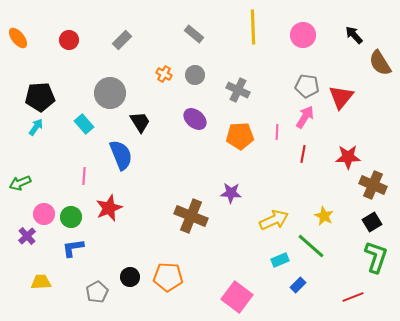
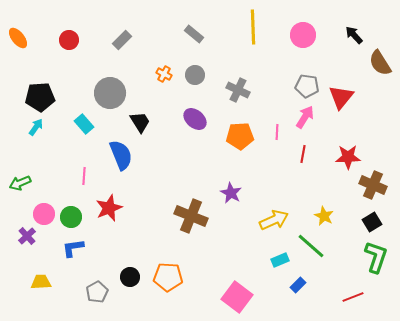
purple star at (231, 193): rotated 25 degrees clockwise
